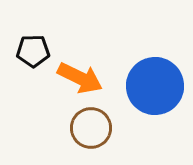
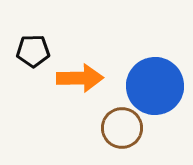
orange arrow: rotated 27 degrees counterclockwise
brown circle: moved 31 px right
